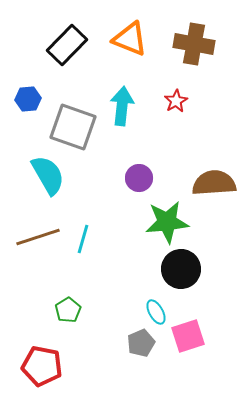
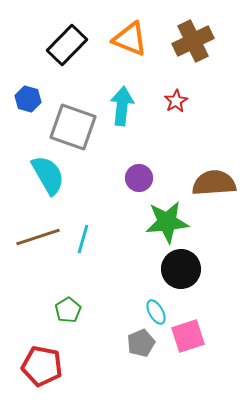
brown cross: moved 1 px left, 3 px up; rotated 36 degrees counterclockwise
blue hexagon: rotated 20 degrees clockwise
